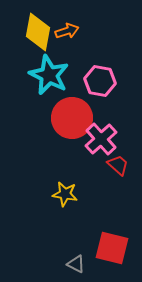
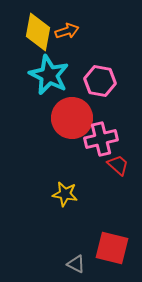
pink cross: rotated 28 degrees clockwise
